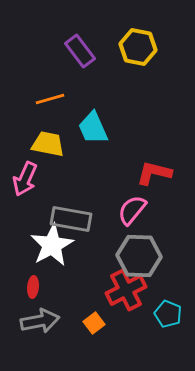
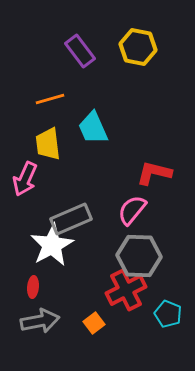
yellow trapezoid: rotated 108 degrees counterclockwise
gray rectangle: rotated 33 degrees counterclockwise
